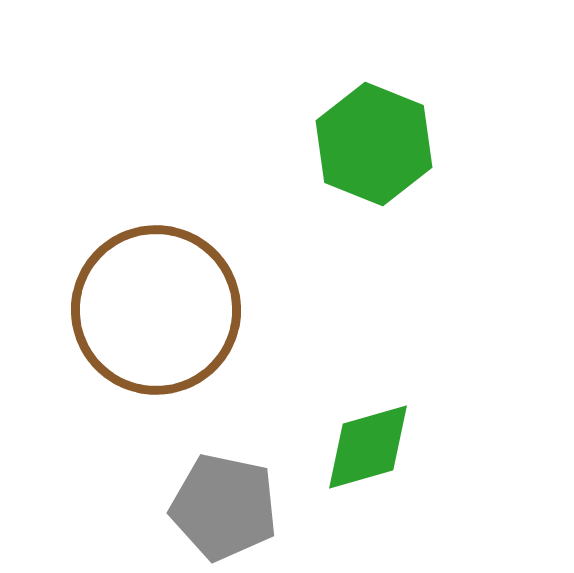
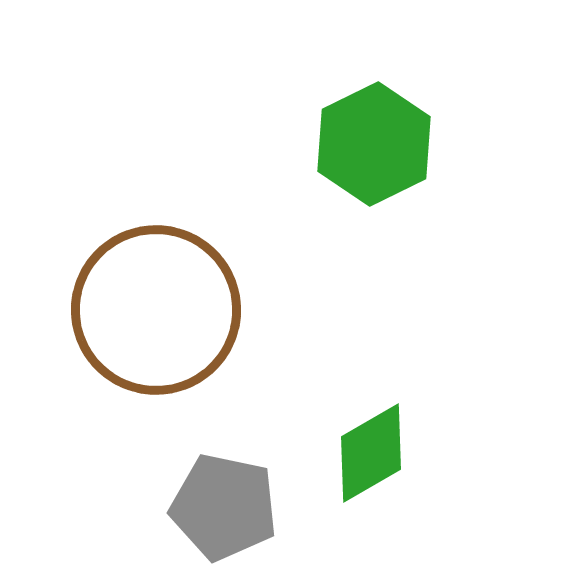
green hexagon: rotated 12 degrees clockwise
green diamond: moved 3 px right, 6 px down; rotated 14 degrees counterclockwise
